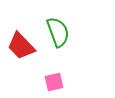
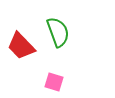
pink square: rotated 30 degrees clockwise
